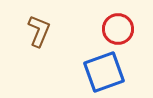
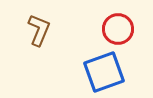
brown L-shape: moved 1 px up
